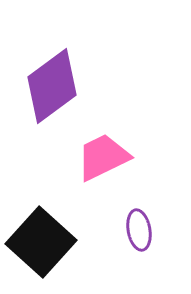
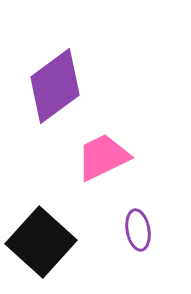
purple diamond: moved 3 px right
purple ellipse: moved 1 px left
